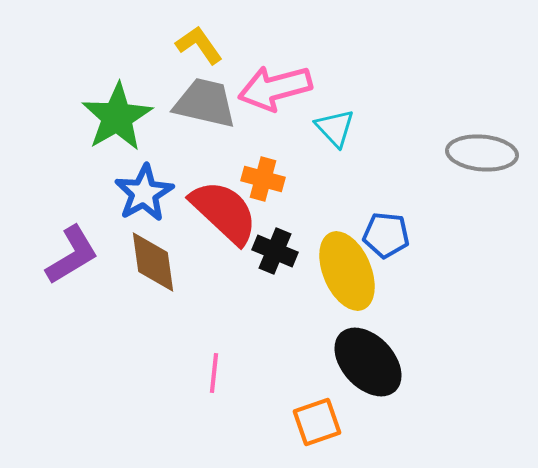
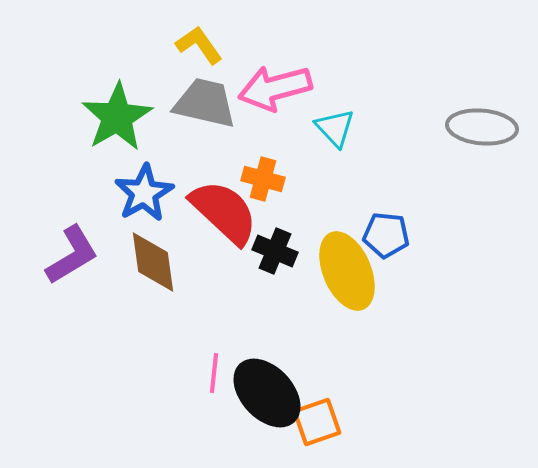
gray ellipse: moved 26 px up
black ellipse: moved 101 px left, 31 px down
